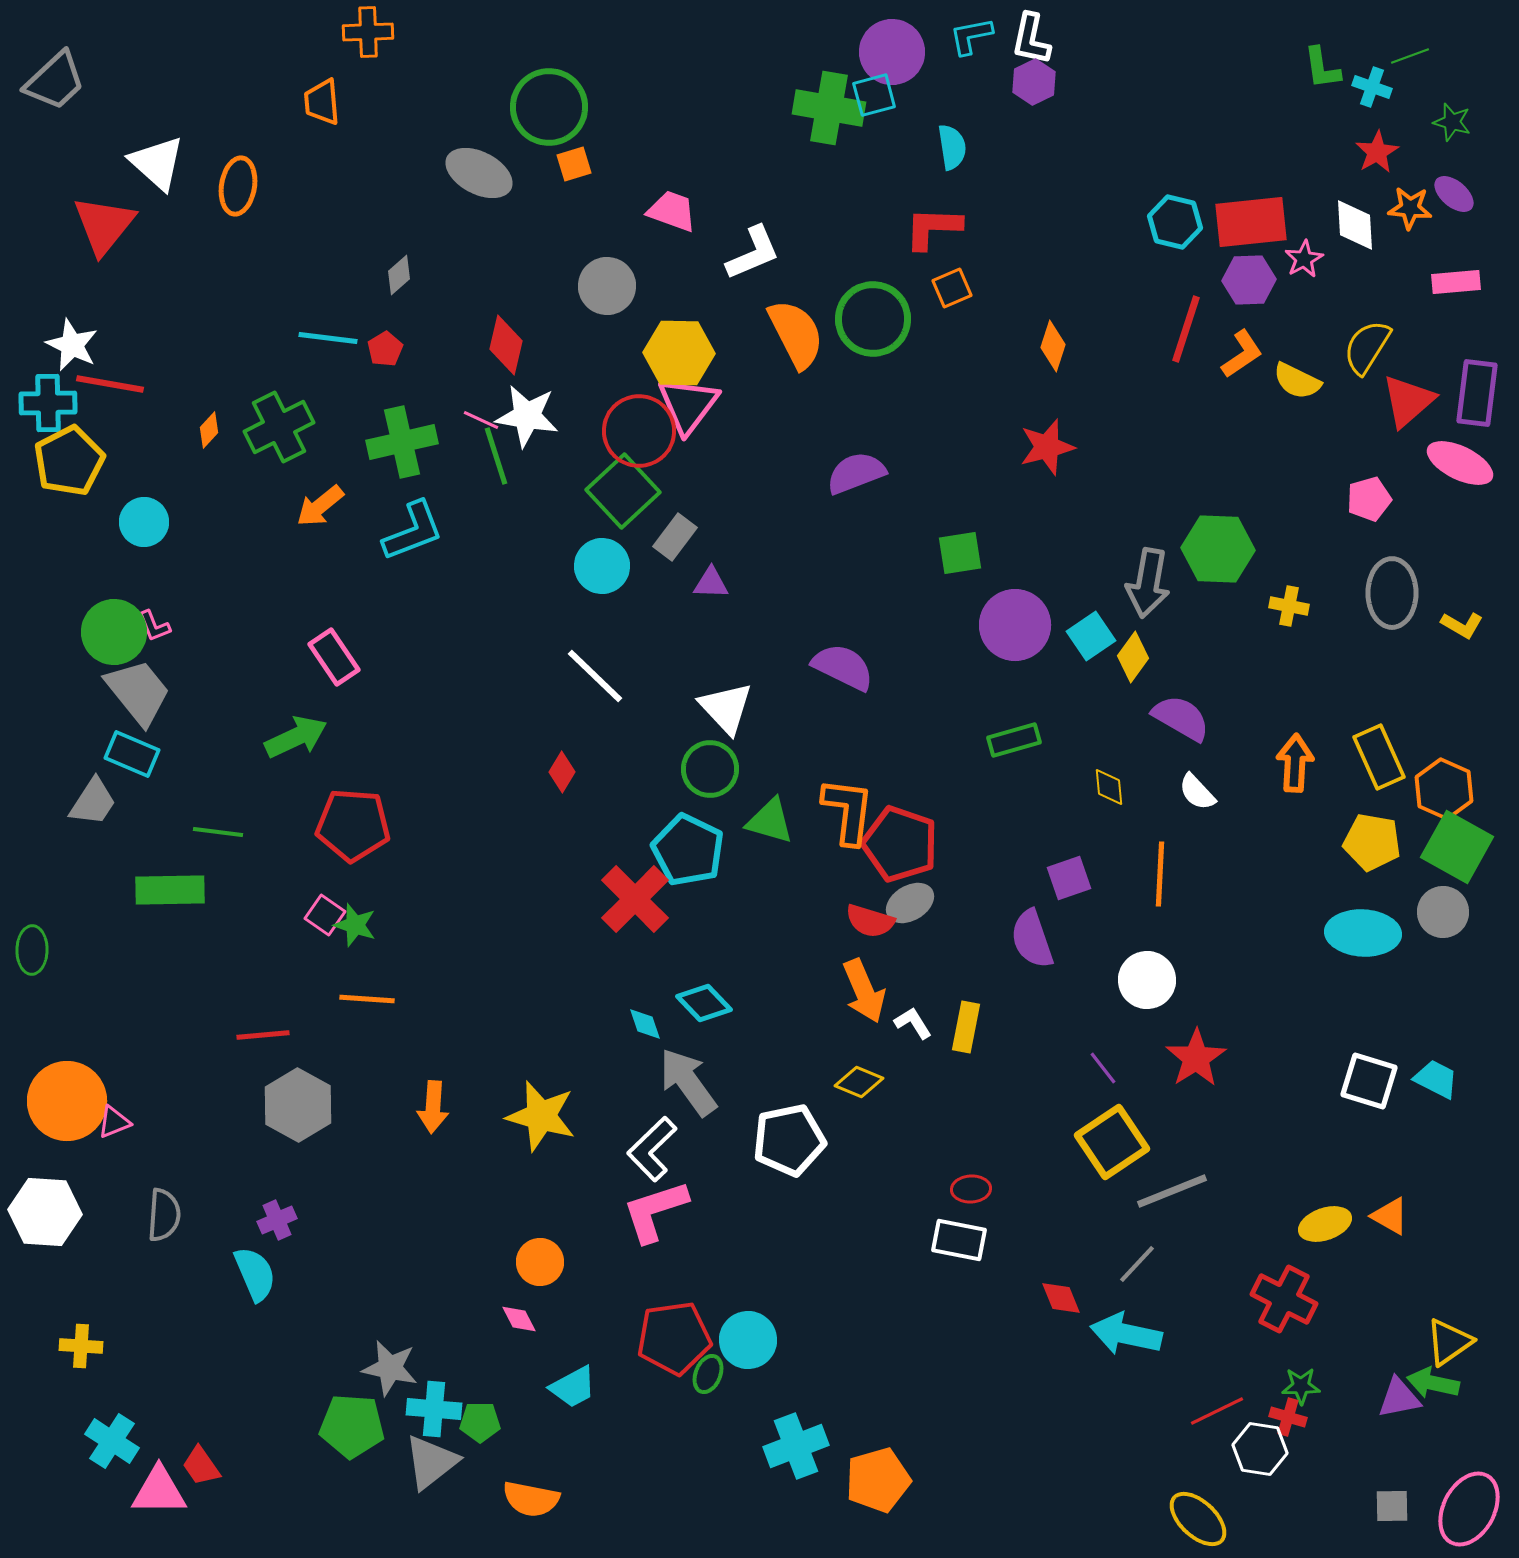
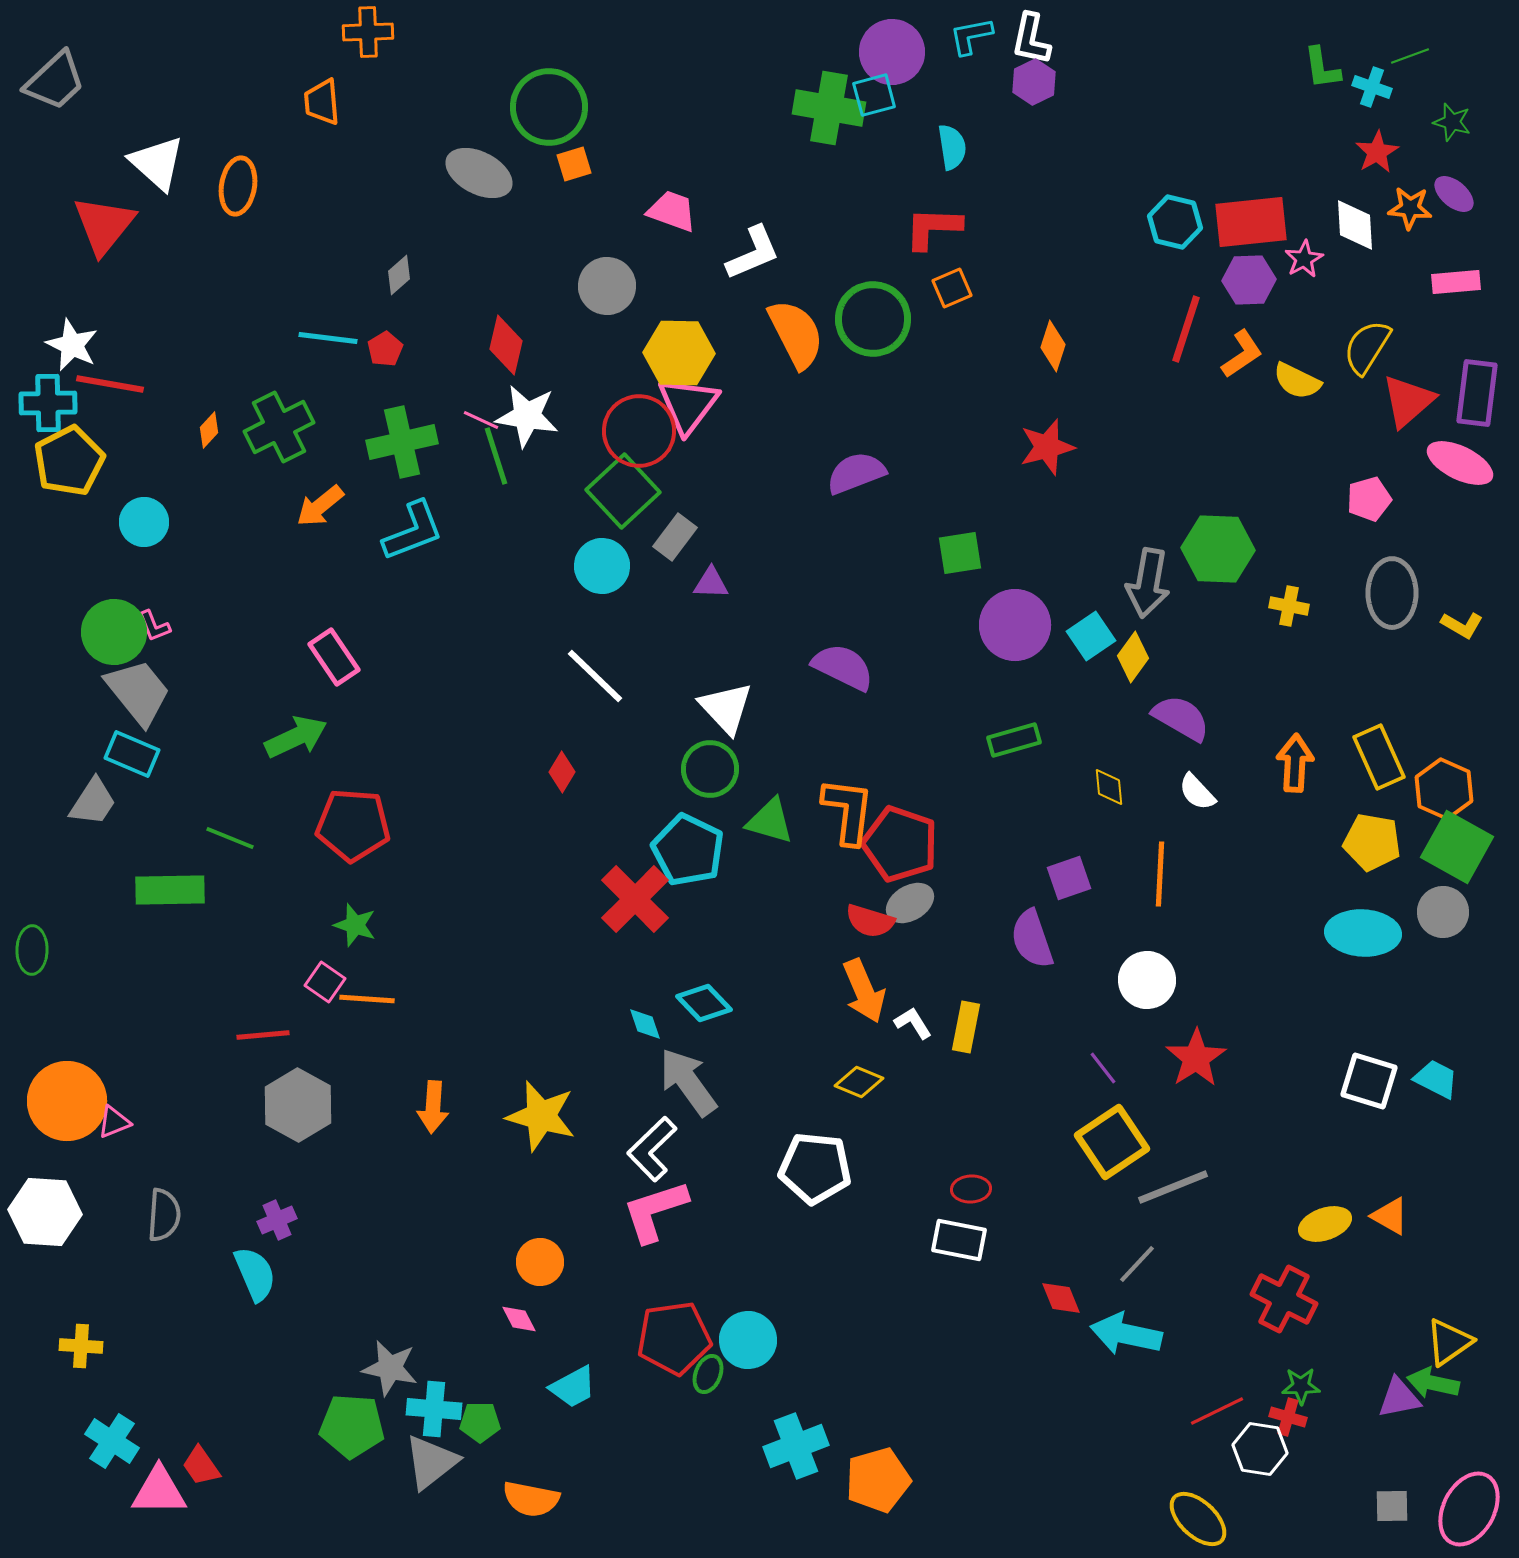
green line at (218, 832): moved 12 px right, 6 px down; rotated 15 degrees clockwise
pink square at (325, 915): moved 67 px down
white pentagon at (789, 1140): moved 26 px right, 28 px down; rotated 18 degrees clockwise
gray line at (1172, 1191): moved 1 px right, 4 px up
